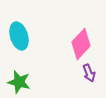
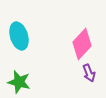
pink diamond: moved 1 px right
